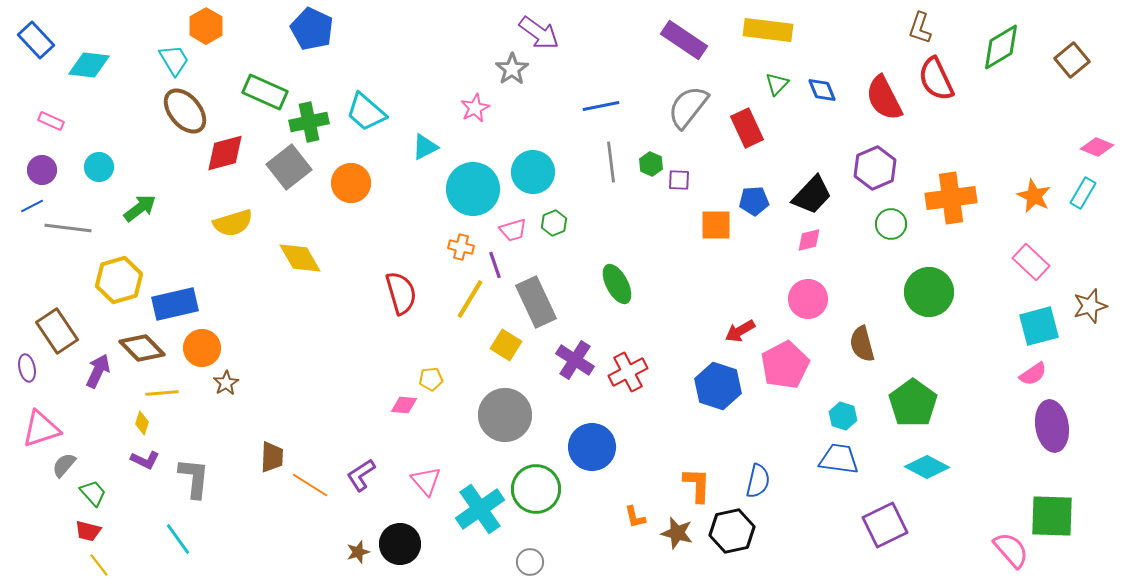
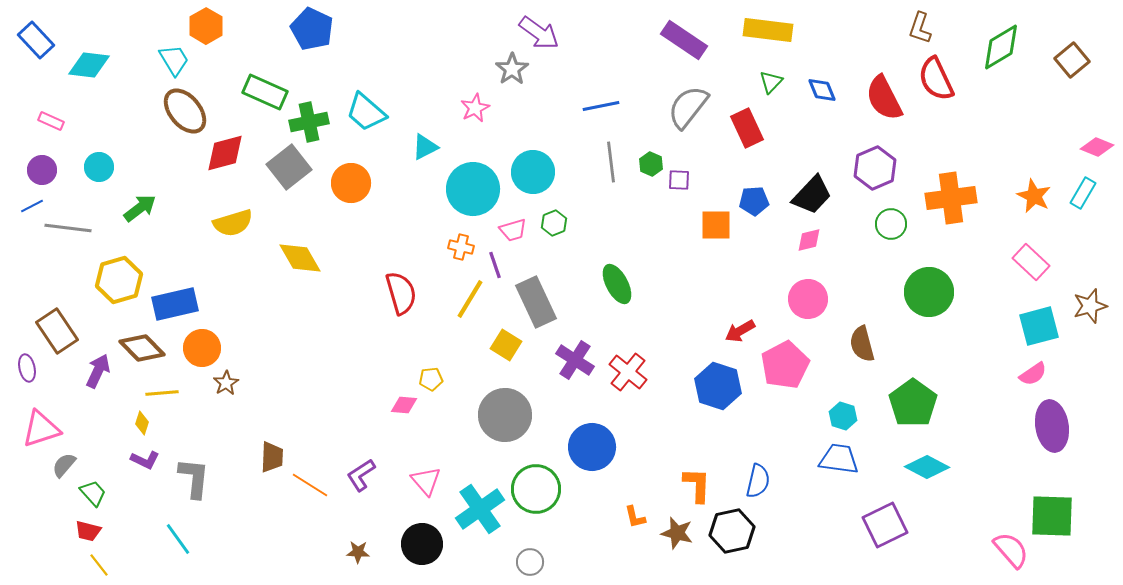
green triangle at (777, 84): moved 6 px left, 2 px up
red cross at (628, 372): rotated 24 degrees counterclockwise
black circle at (400, 544): moved 22 px right
brown star at (358, 552): rotated 20 degrees clockwise
